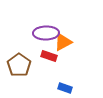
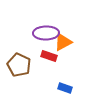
brown pentagon: rotated 10 degrees counterclockwise
